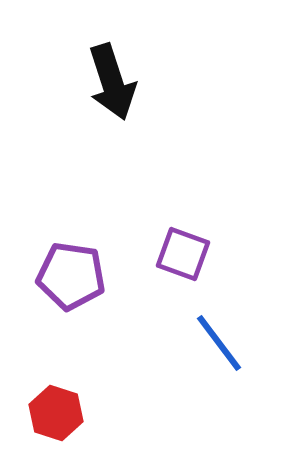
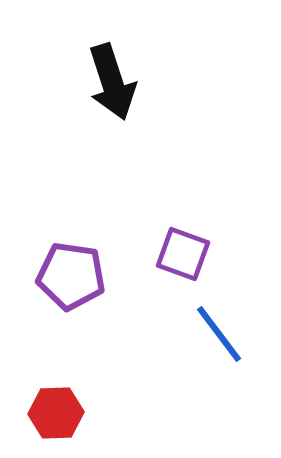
blue line: moved 9 px up
red hexagon: rotated 20 degrees counterclockwise
